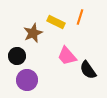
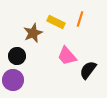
orange line: moved 2 px down
black semicircle: rotated 72 degrees clockwise
purple circle: moved 14 px left
